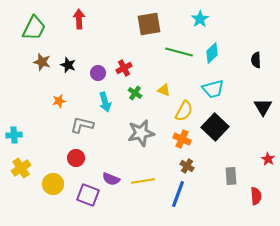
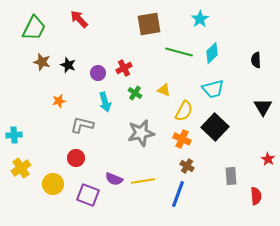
red arrow: rotated 42 degrees counterclockwise
purple semicircle: moved 3 px right
